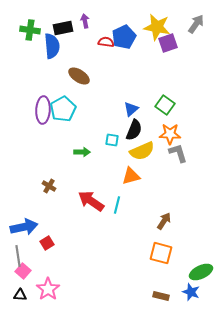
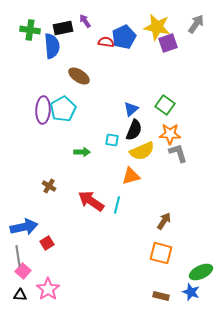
purple arrow: rotated 24 degrees counterclockwise
